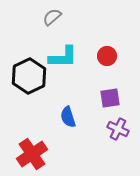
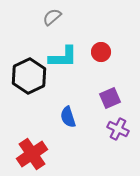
red circle: moved 6 px left, 4 px up
purple square: rotated 15 degrees counterclockwise
